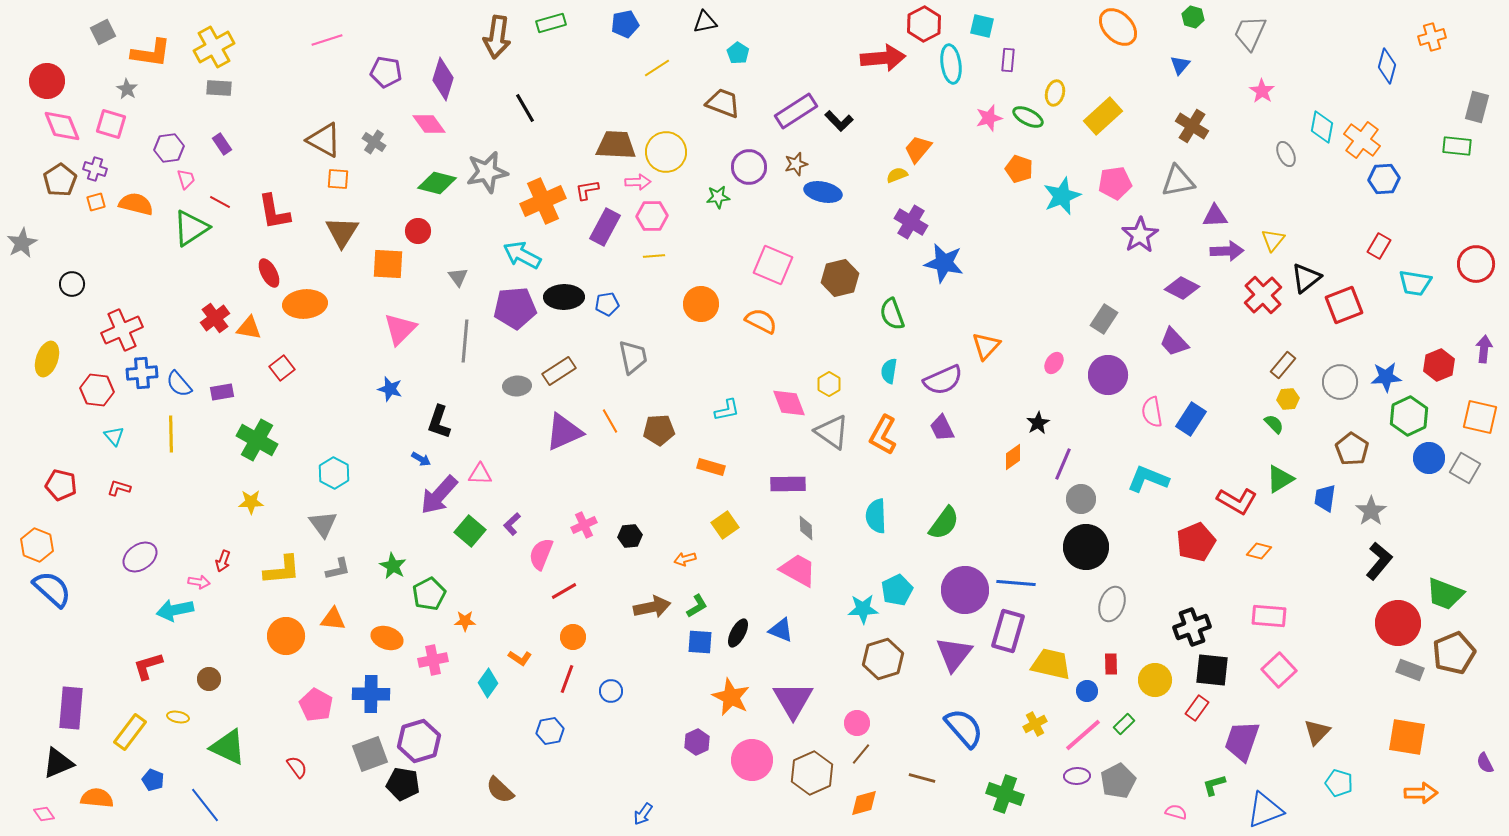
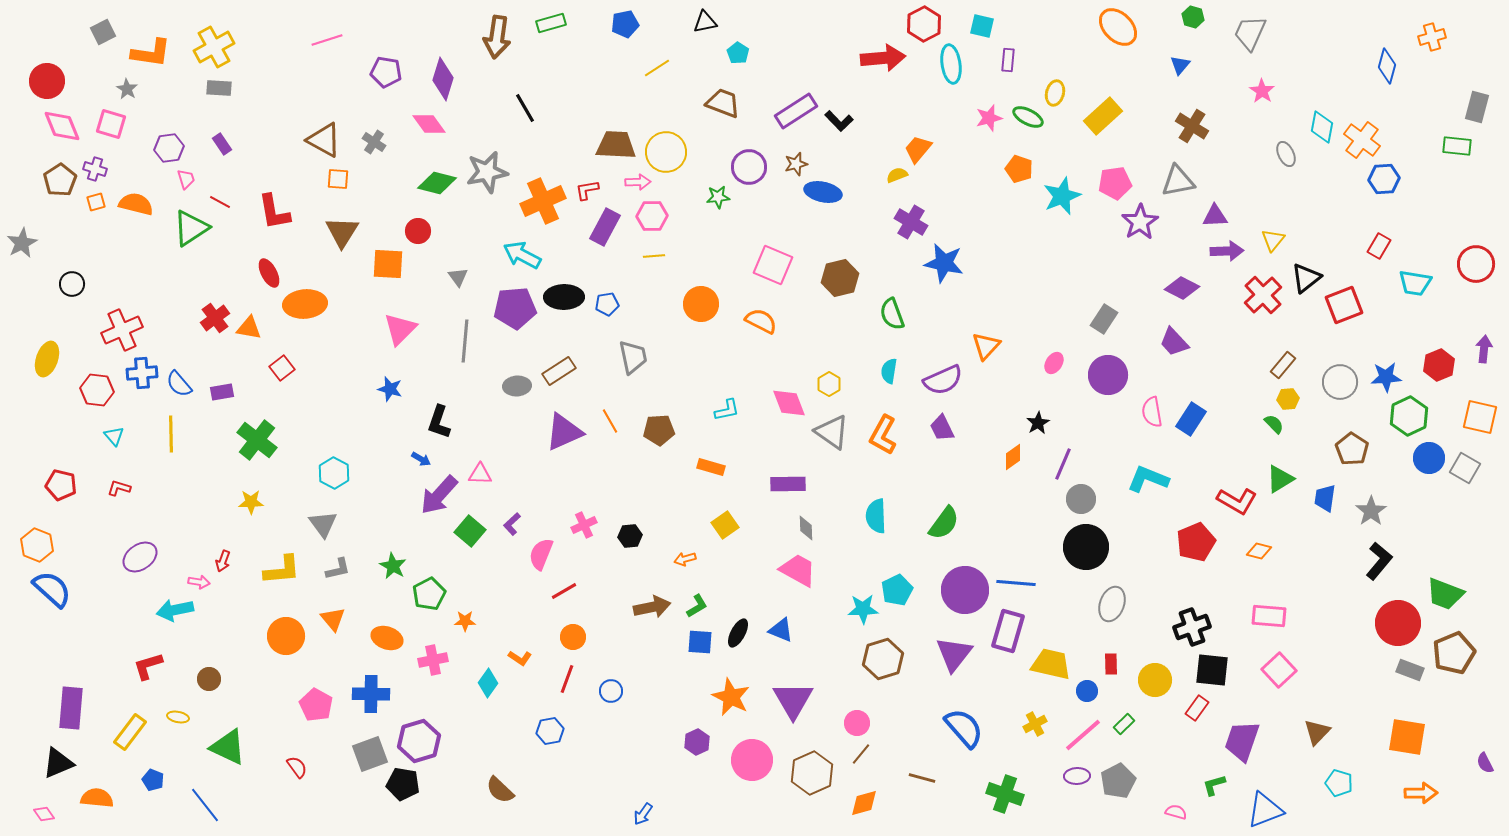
purple star at (1140, 235): moved 13 px up
green cross at (257, 440): rotated 9 degrees clockwise
orange triangle at (333, 619): rotated 44 degrees clockwise
